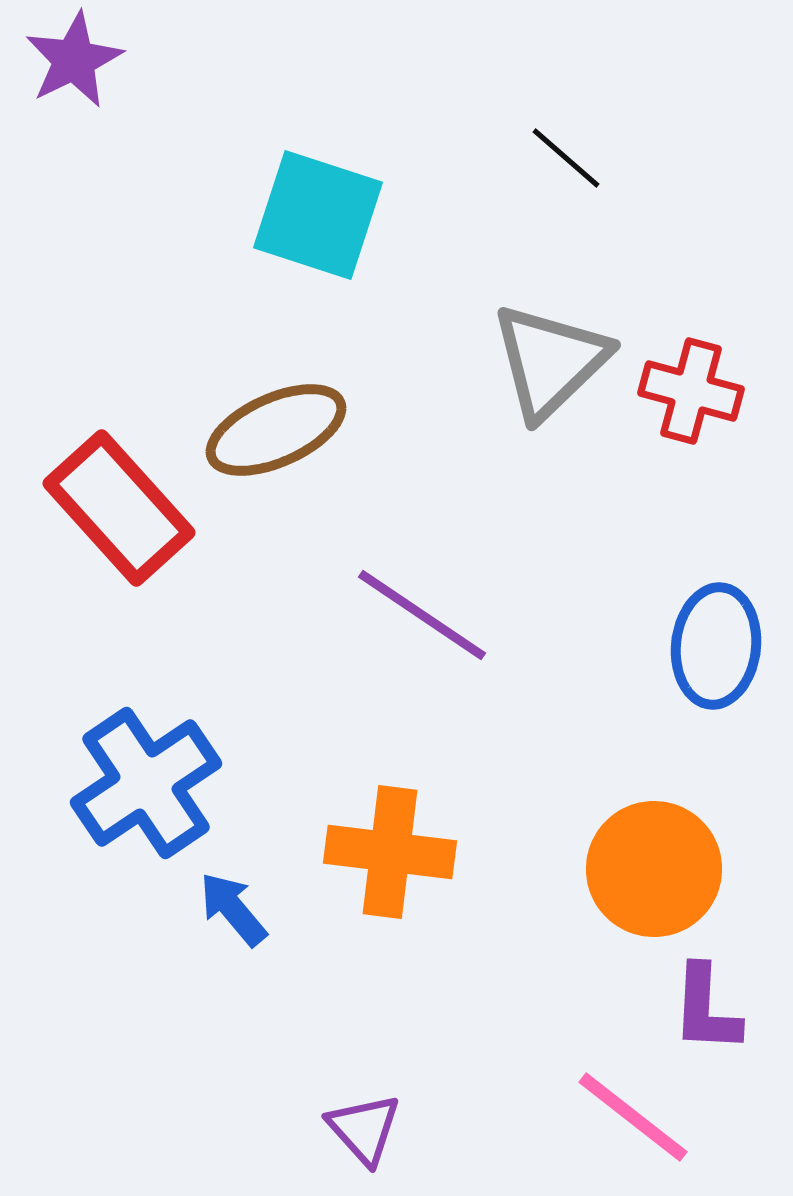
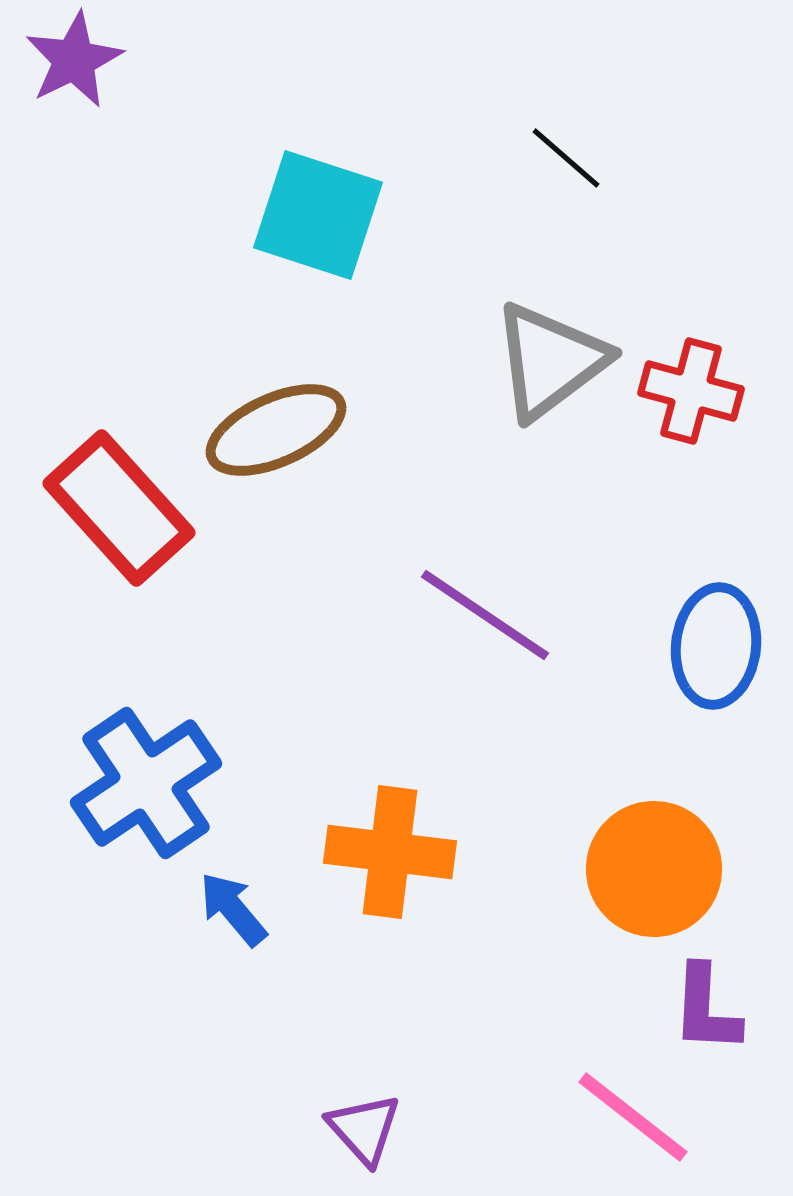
gray triangle: rotated 7 degrees clockwise
purple line: moved 63 px right
